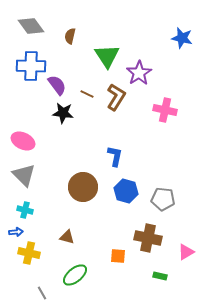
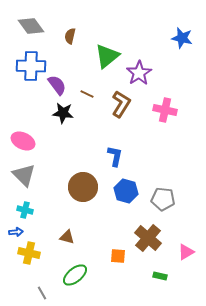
green triangle: rotated 24 degrees clockwise
brown L-shape: moved 5 px right, 7 px down
brown cross: rotated 28 degrees clockwise
